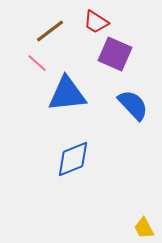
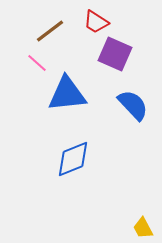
yellow trapezoid: moved 1 px left
